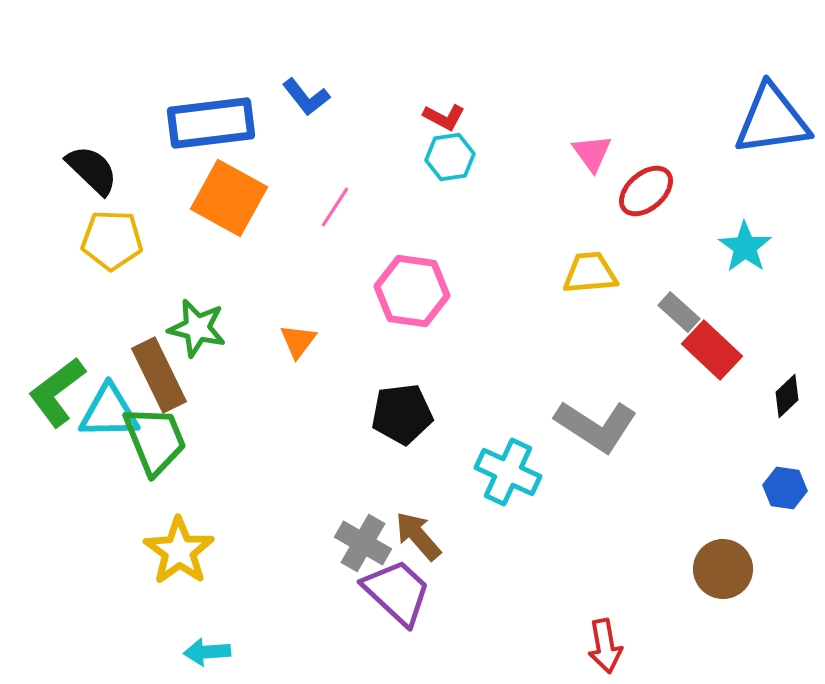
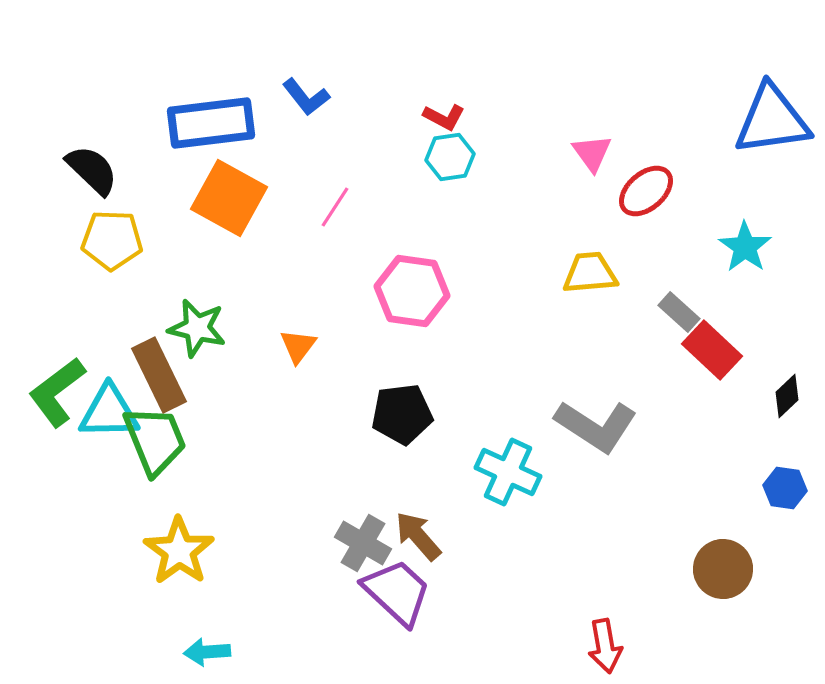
orange triangle: moved 5 px down
